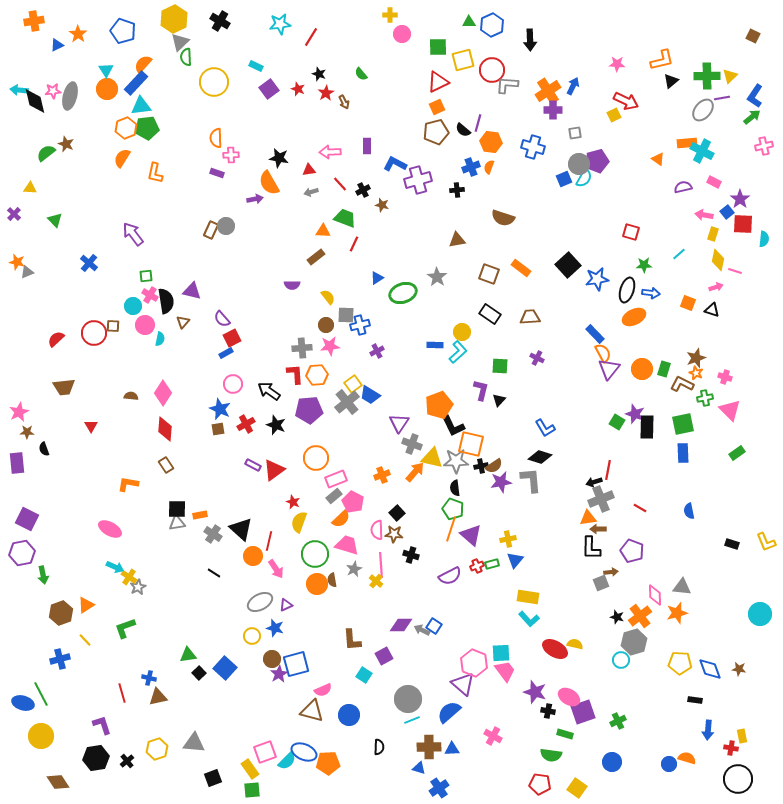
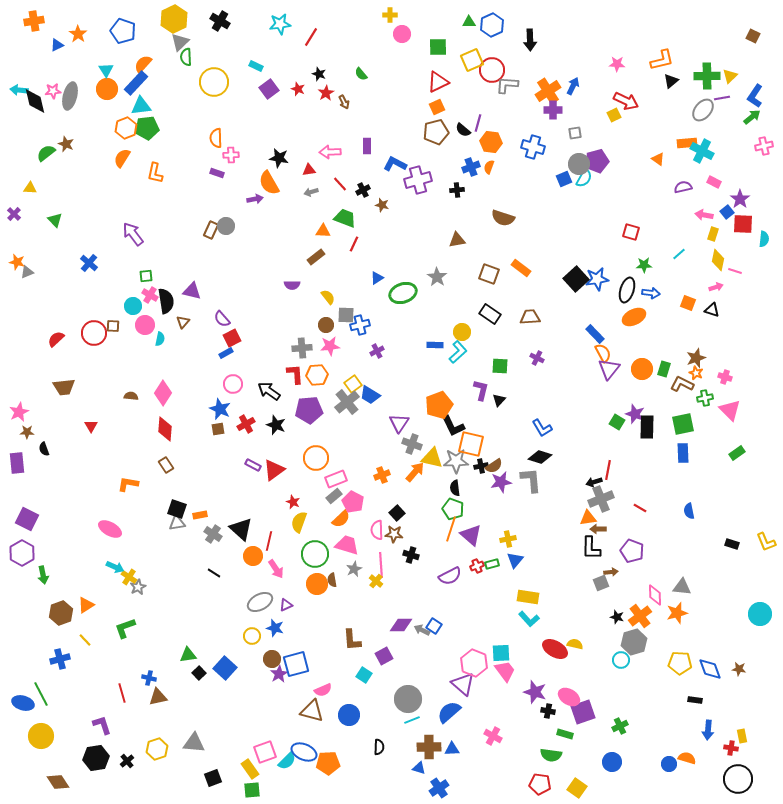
yellow square at (463, 60): moved 9 px right; rotated 10 degrees counterclockwise
black square at (568, 265): moved 8 px right, 14 px down
blue L-shape at (545, 428): moved 3 px left
black square at (177, 509): rotated 18 degrees clockwise
purple hexagon at (22, 553): rotated 20 degrees counterclockwise
green cross at (618, 721): moved 2 px right, 5 px down
